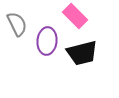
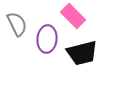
pink rectangle: moved 2 px left
purple ellipse: moved 2 px up
